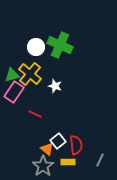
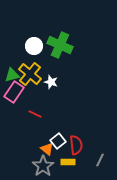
white circle: moved 2 px left, 1 px up
white star: moved 4 px left, 4 px up
